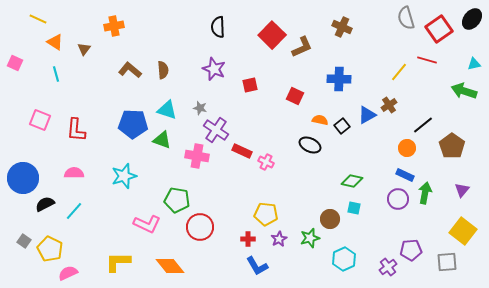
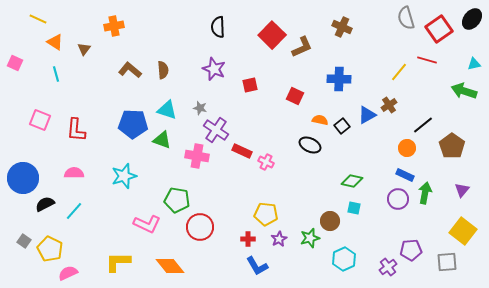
brown circle at (330, 219): moved 2 px down
